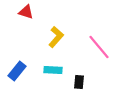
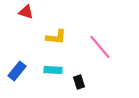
yellow L-shape: rotated 55 degrees clockwise
pink line: moved 1 px right
black rectangle: rotated 24 degrees counterclockwise
